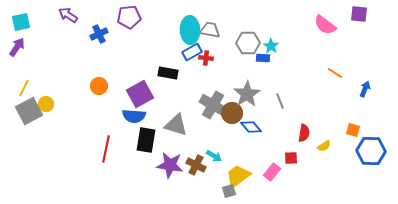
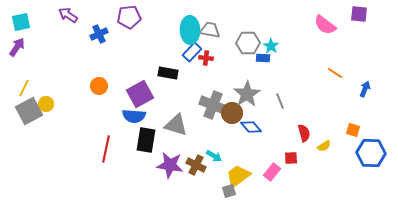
blue rectangle at (192, 52): rotated 18 degrees counterclockwise
gray cross at (213, 105): rotated 8 degrees counterclockwise
red semicircle at (304, 133): rotated 24 degrees counterclockwise
blue hexagon at (371, 151): moved 2 px down
